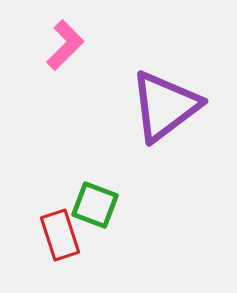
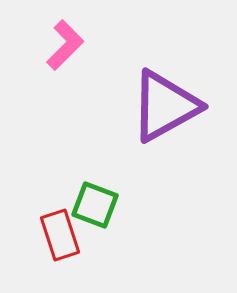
purple triangle: rotated 8 degrees clockwise
